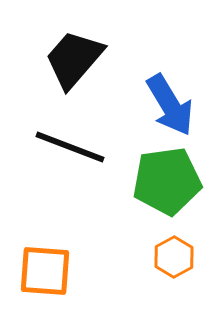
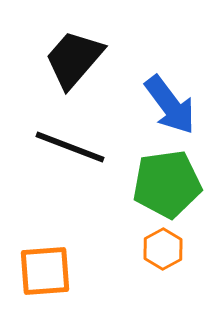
blue arrow: rotated 6 degrees counterclockwise
green pentagon: moved 3 px down
orange hexagon: moved 11 px left, 8 px up
orange square: rotated 8 degrees counterclockwise
